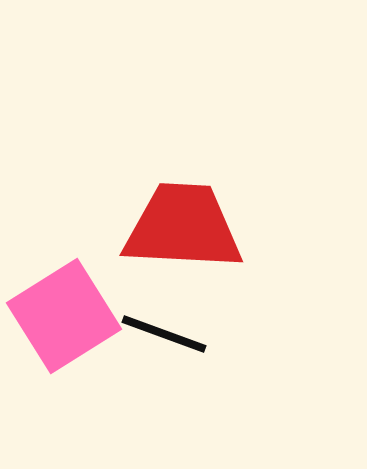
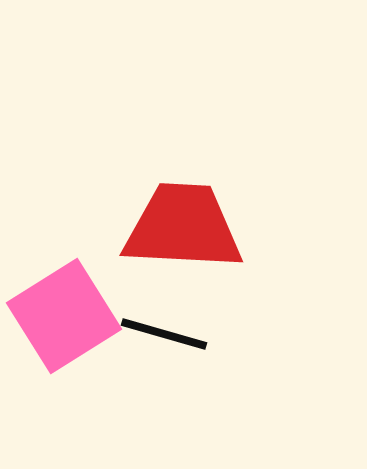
black line: rotated 4 degrees counterclockwise
